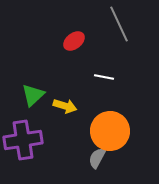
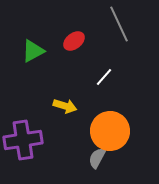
white line: rotated 60 degrees counterclockwise
green triangle: moved 44 px up; rotated 15 degrees clockwise
